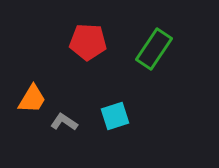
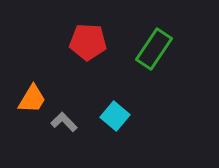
cyan square: rotated 32 degrees counterclockwise
gray L-shape: rotated 12 degrees clockwise
